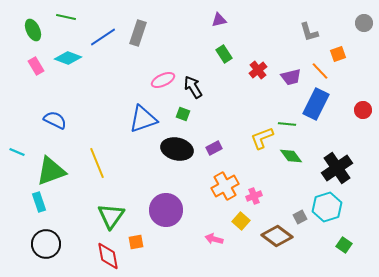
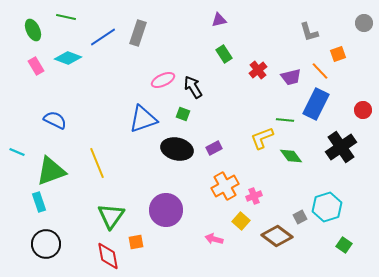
green line at (287, 124): moved 2 px left, 4 px up
black cross at (337, 168): moved 4 px right, 21 px up
